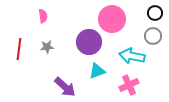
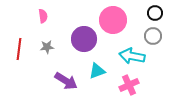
pink circle: moved 1 px right, 1 px down
purple circle: moved 5 px left, 3 px up
purple arrow: moved 1 px right, 6 px up; rotated 10 degrees counterclockwise
